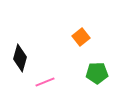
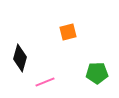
orange square: moved 13 px left, 5 px up; rotated 24 degrees clockwise
